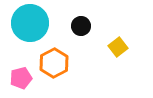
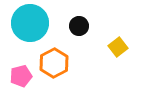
black circle: moved 2 px left
pink pentagon: moved 2 px up
